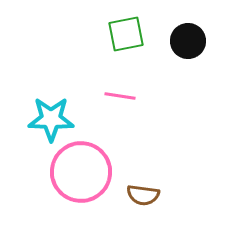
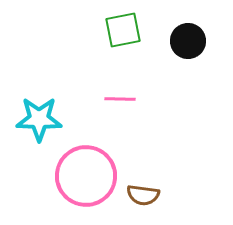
green square: moved 3 px left, 4 px up
pink line: moved 3 px down; rotated 8 degrees counterclockwise
cyan star: moved 12 px left
pink circle: moved 5 px right, 4 px down
